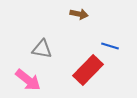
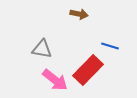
pink arrow: moved 27 px right
